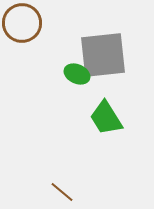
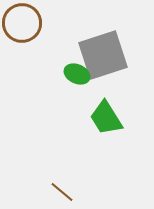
gray square: rotated 12 degrees counterclockwise
